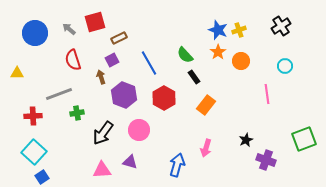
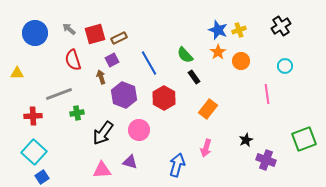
red square: moved 12 px down
orange rectangle: moved 2 px right, 4 px down
